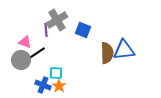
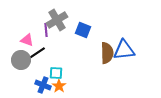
pink triangle: moved 2 px right, 2 px up
